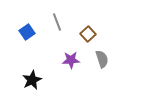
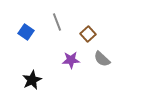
blue square: moved 1 px left; rotated 21 degrees counterclockwise
gray semicircle: rotated 150 degrees clockwise
